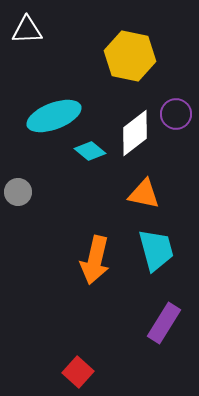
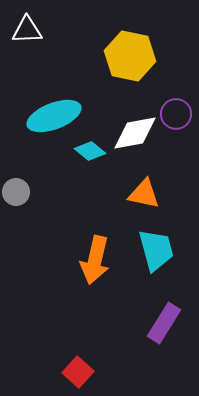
white diamond: rotated 27 degrees clockwise
gray circle: moved 2 px left
